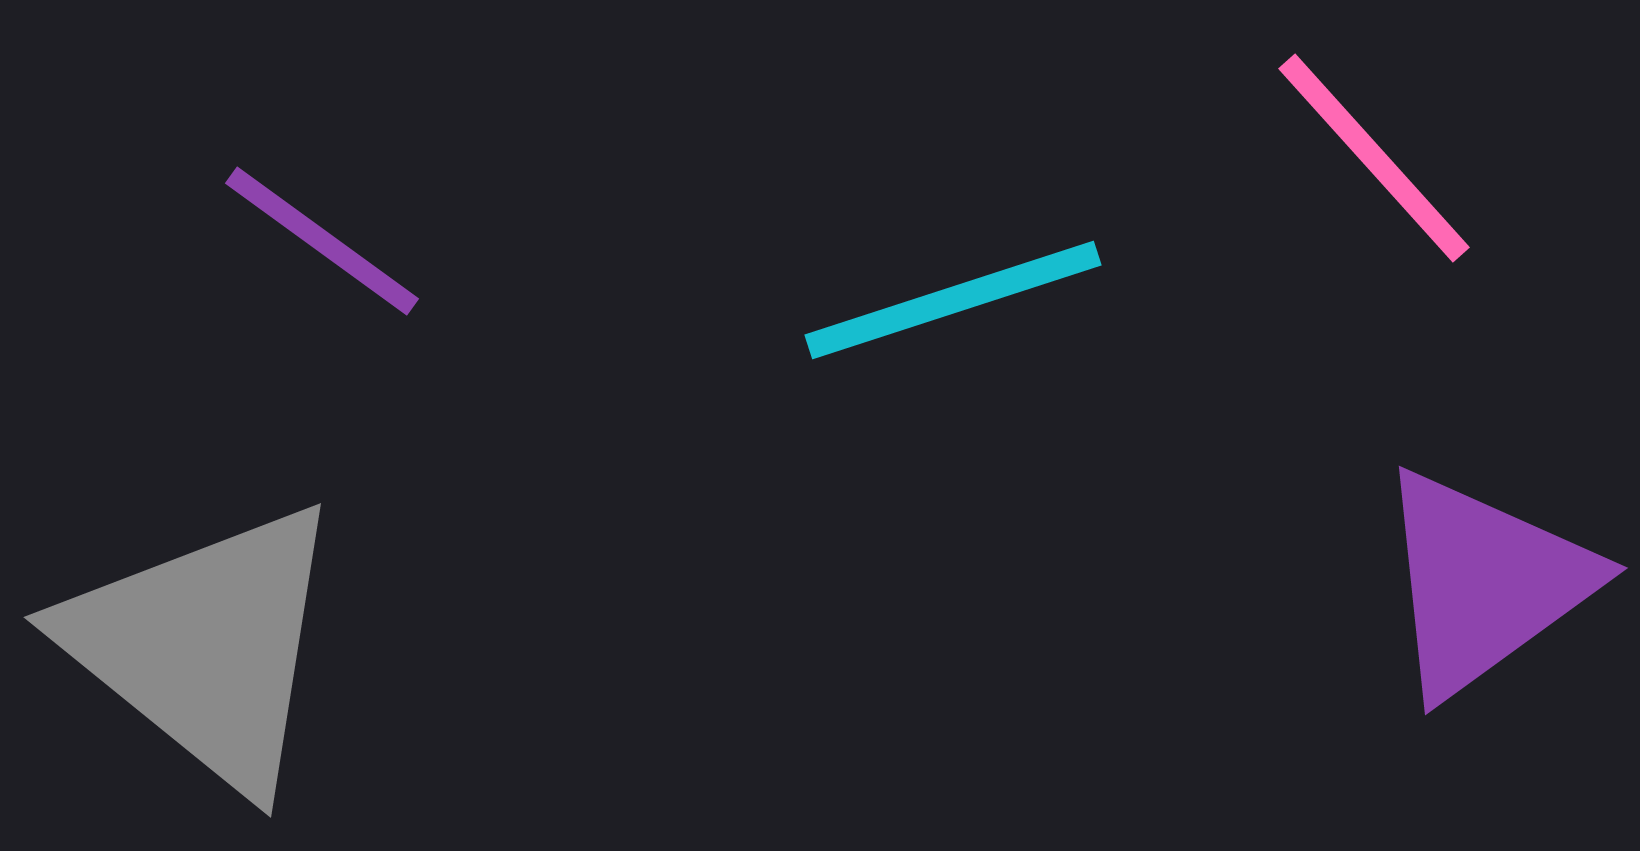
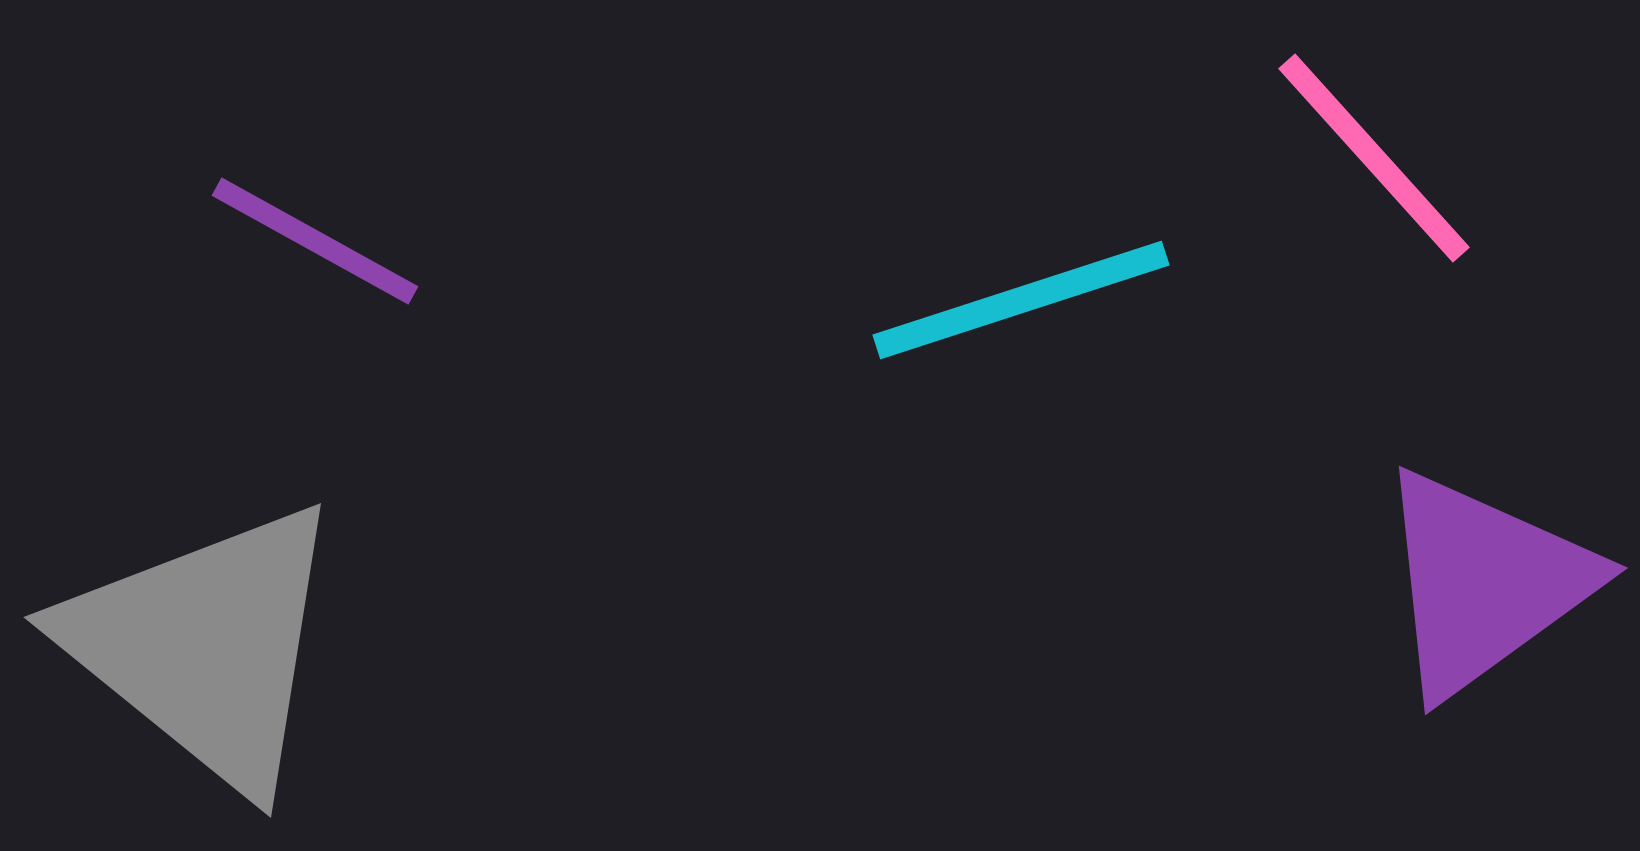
purple line: moved 7 px left; rotated 7 degrees counterclockwise
cyan line: moved 68 px right
